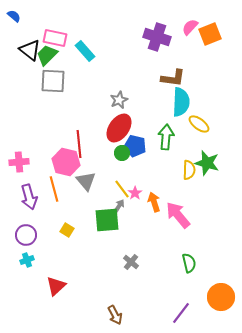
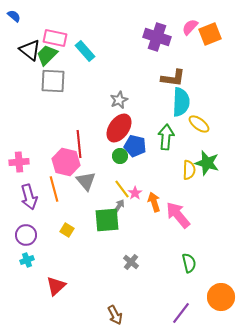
green circle: moved 2 px left, 3 px down
